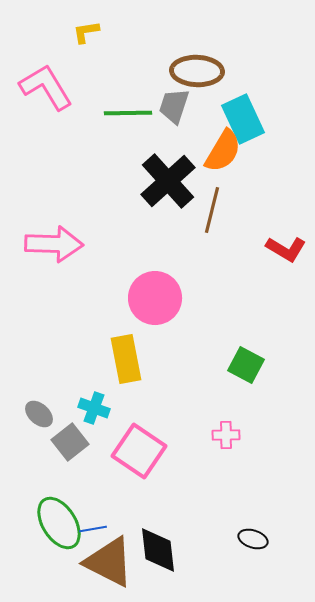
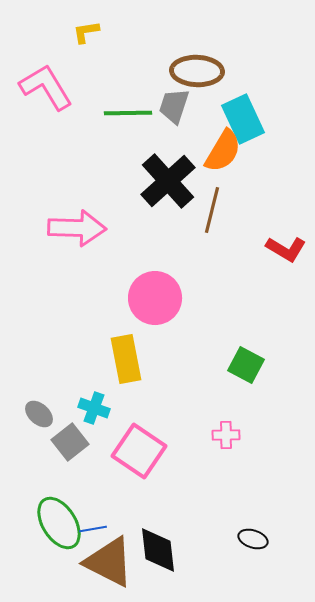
pink arrow: moved 23 px right, 16 px up
